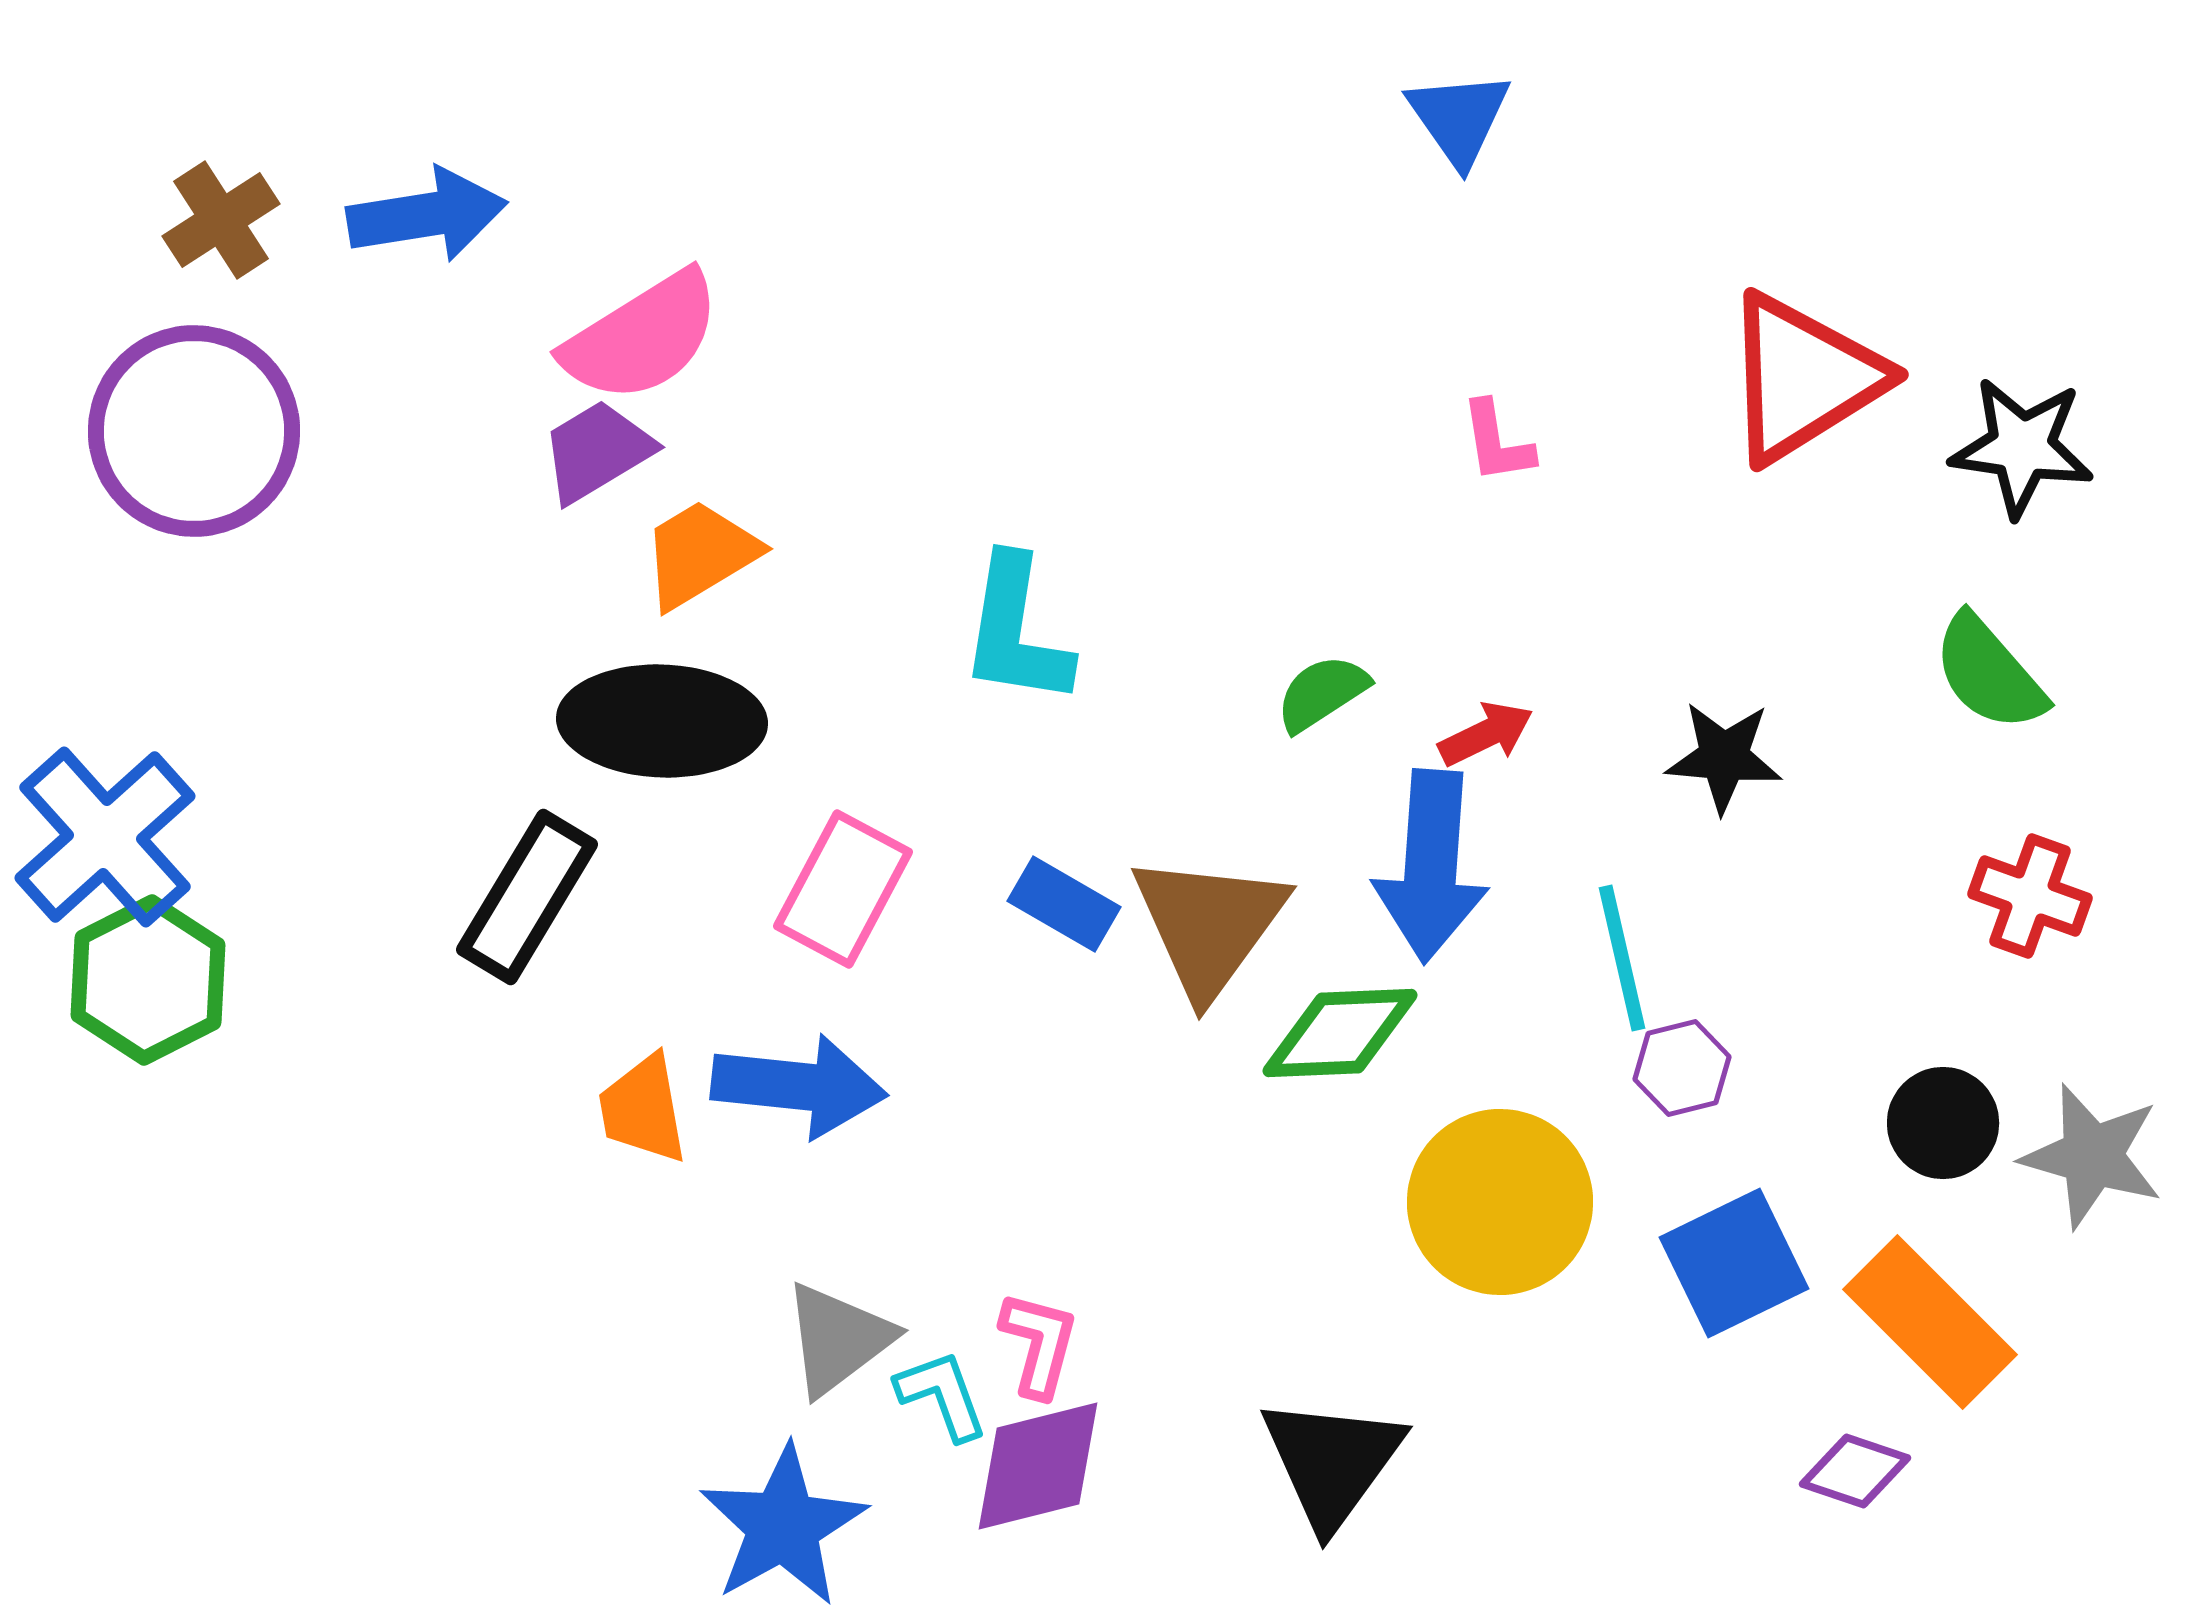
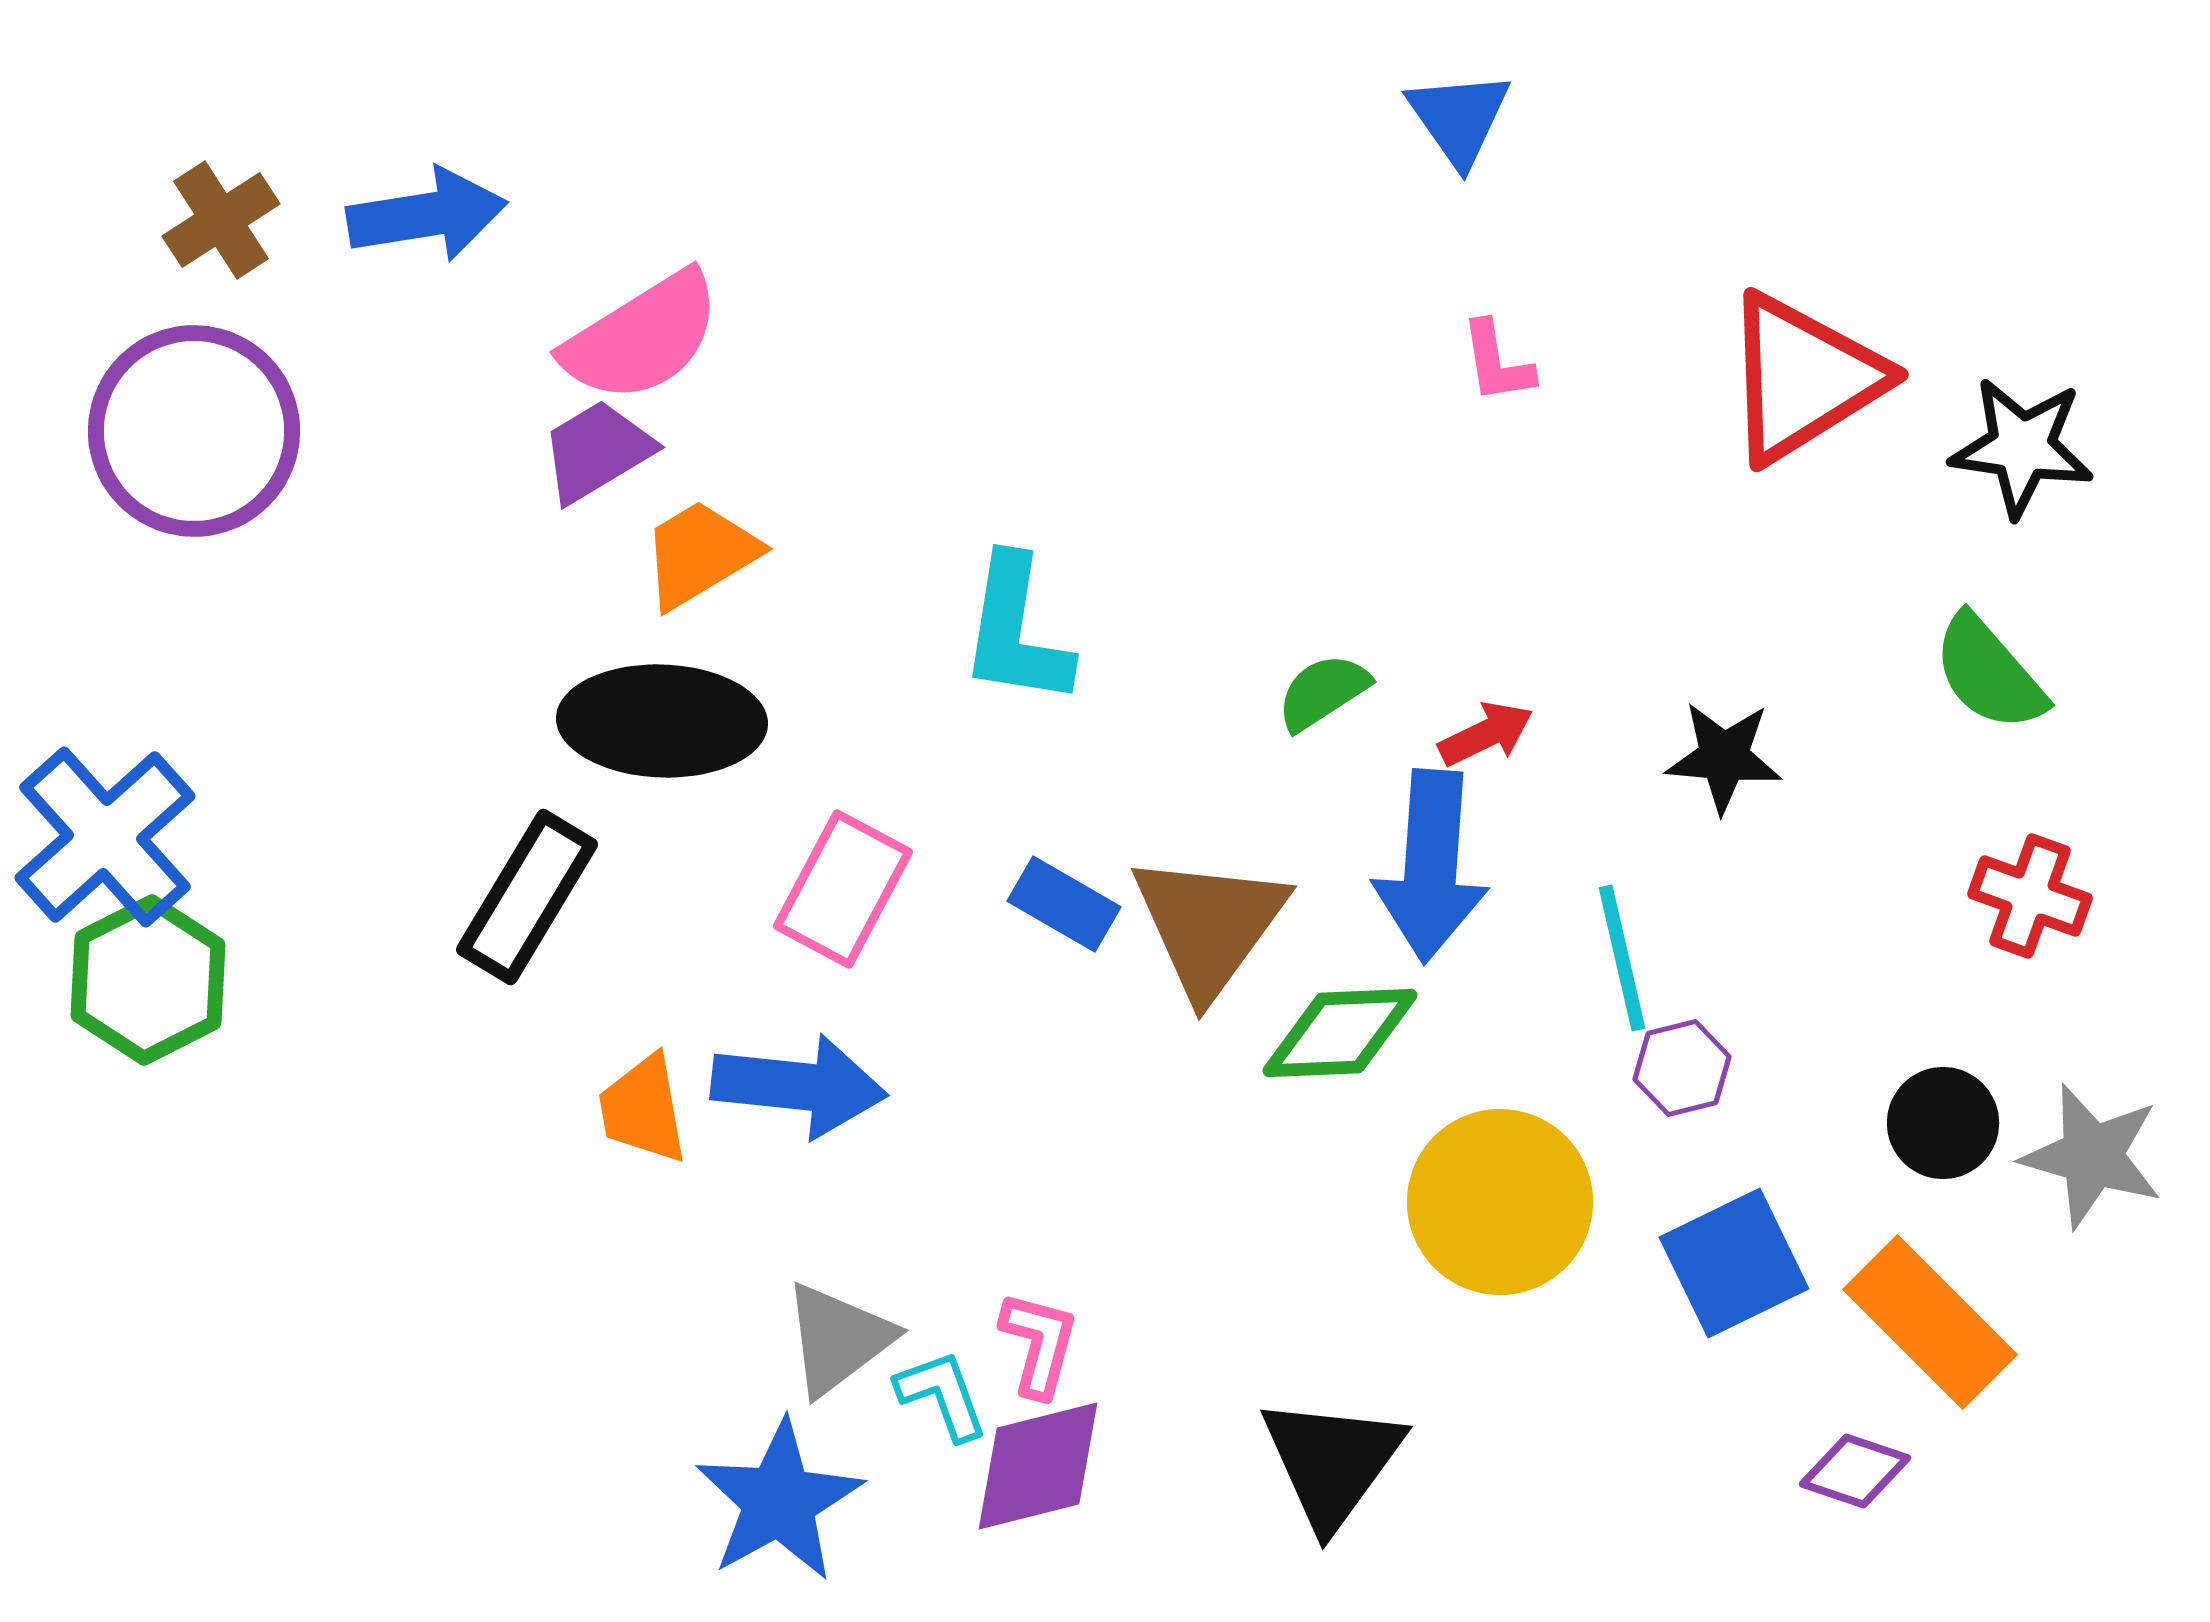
pink L-shape at (1497, 442): moved 80 px up
green semicircle at (1322, 693): moved 1 px right, 1 px up
blue star at (783, 1526): moved 4 px left, 25 px up
